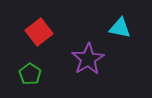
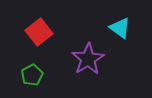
cyan triangle: rotated 25 degrees clockwise
green pentagon: moved 2 px right, 1 px down; rotated 10 degrees clockwise
